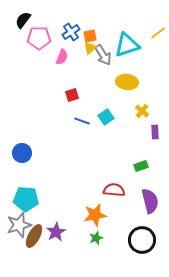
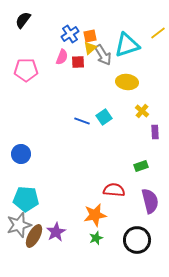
blue cross: moved 1 px left, 2 px down
pink pentagon: moved 13 px left, 32 px down
red square: moved 6 px right, 33 px up; rotated 16 degrees clockwise
cyan square: moved 2 px left
blue circle: moved 1 px left, 1 px down
black circle: moved 5 px left
